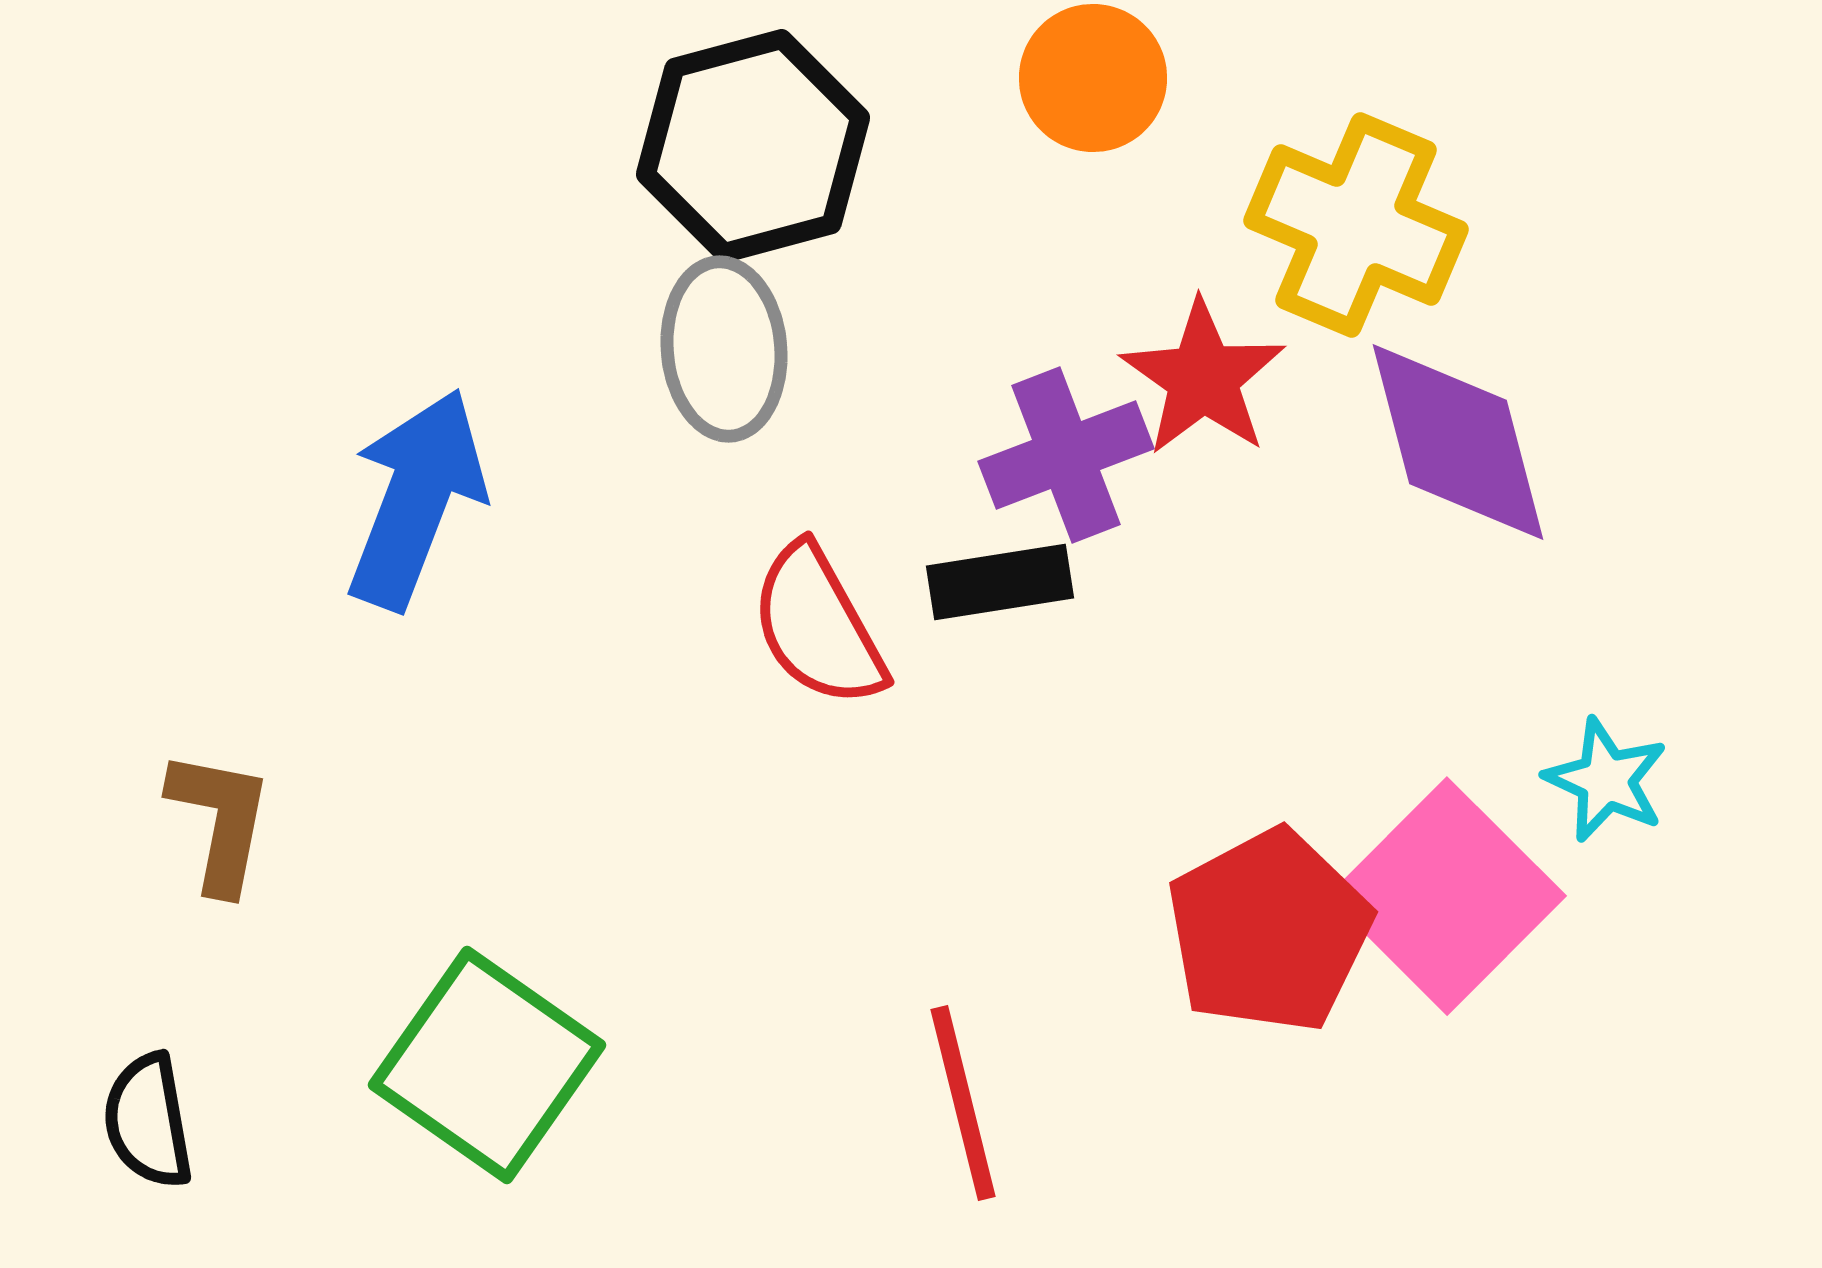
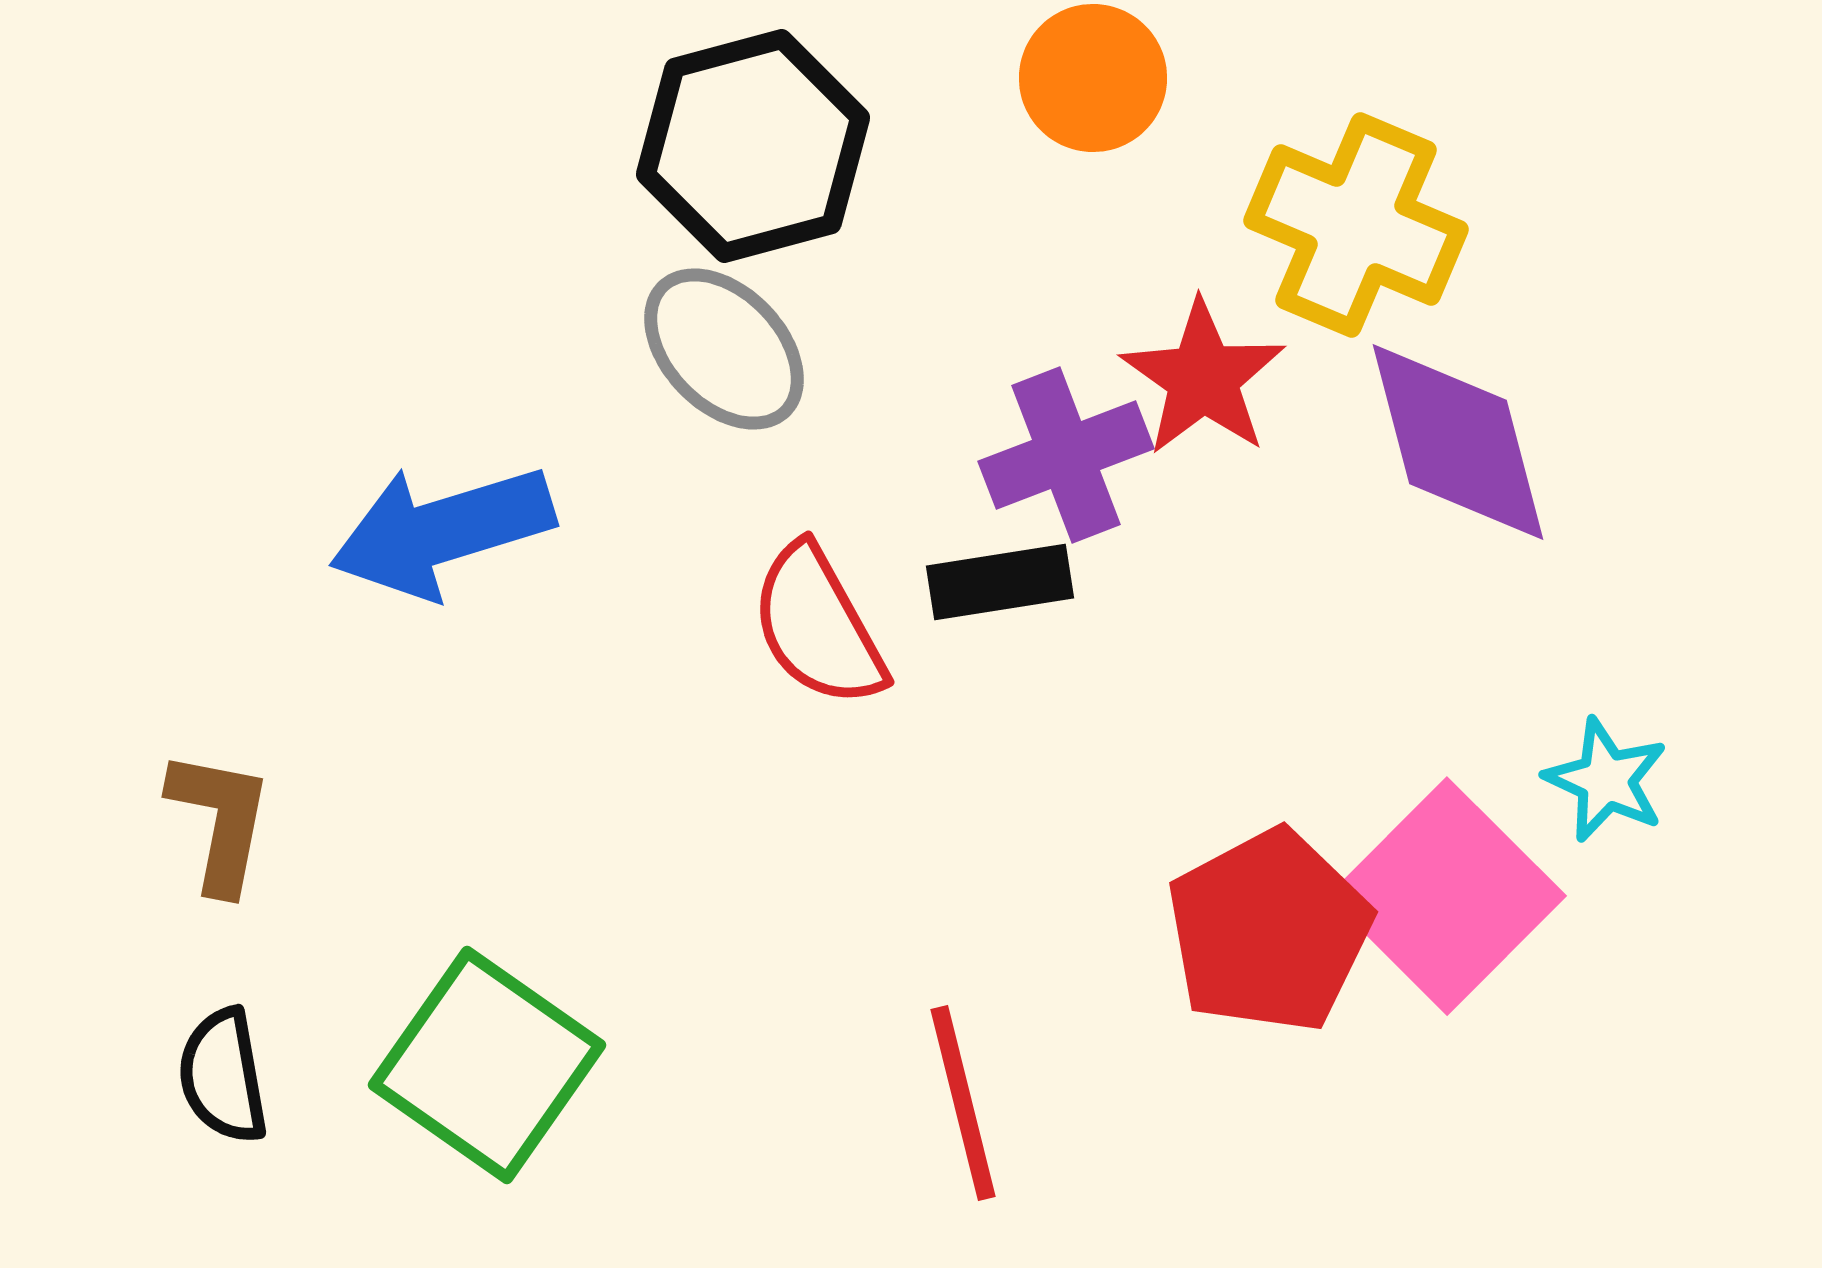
gray ellipse: rotated 39 degrees counterclockwise
blue arrow: moved 26 px right, 32 px down; rotated 128 degrees counterclockwise
black semicircle: moved 75 px right, 45 px up
